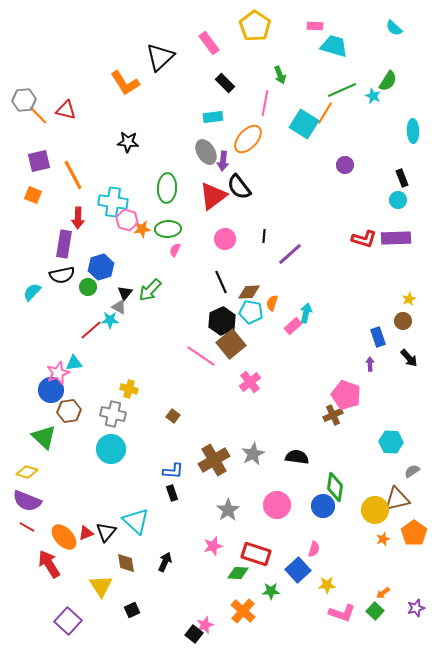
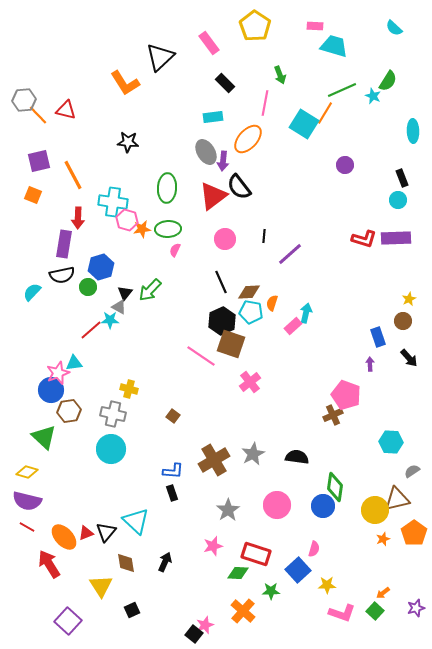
brown square at (231, 344): rotated 32 degrees counterclockwise
purple semicircle at (27, 501): rotated 8 degrees counterclockwise
